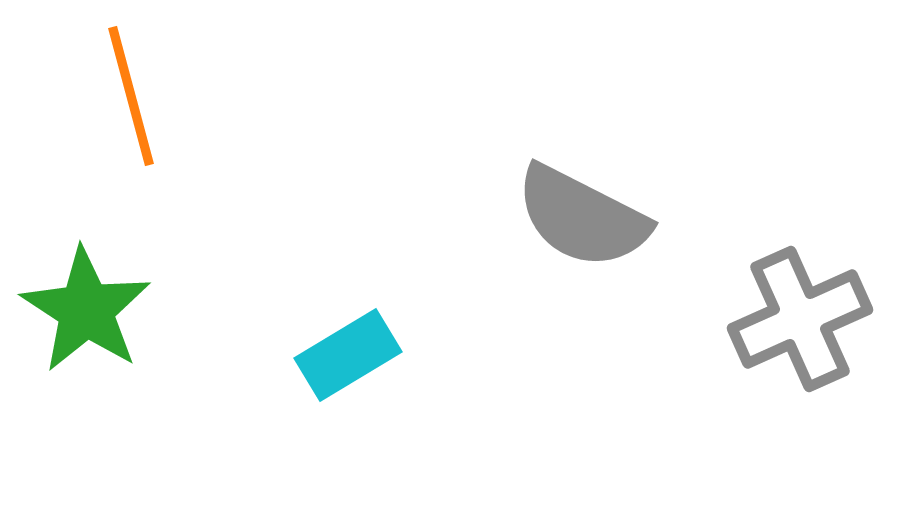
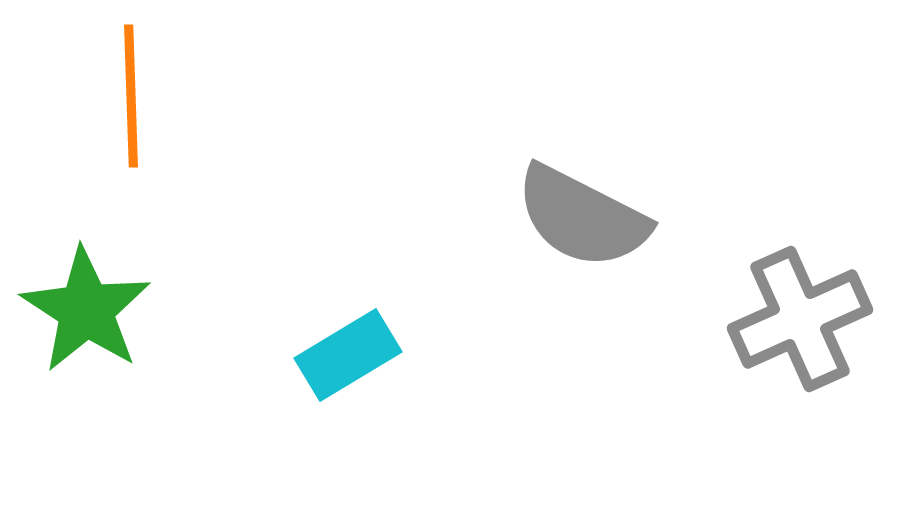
orange line: rotated 13 degrees clockwise
